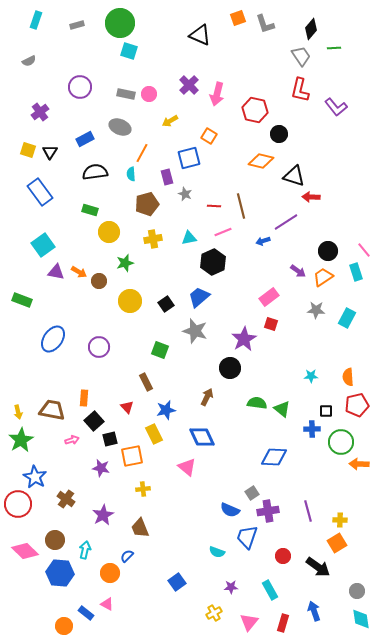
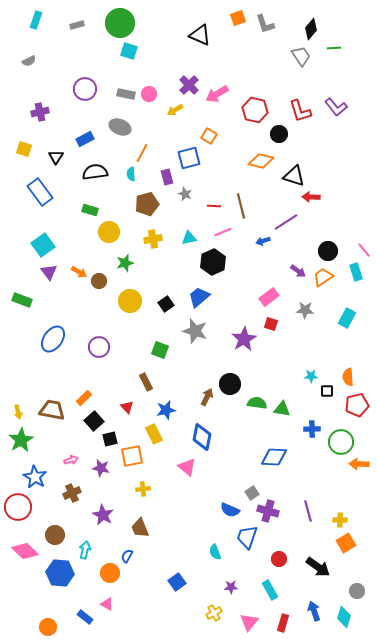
purple circle at (80, 87): moved 5 px right, 2 px down
red L-shape at (300, 90): moved 21 px down; rotated 30 degrees counterclockwise
pink arrow at (217, 94): rotated 45 degrees clockwise
purple cross at (40, 112): rotated 24 degrees clockwise
yellow arrow at (170, 121): moved 5 px right, 11 px up
yellow square at (28, 150): moved 4 px left, 1 px up
black triangle at (50, 152): moved 6 px right, 5 px down
purple triangle at (56, 272): moved 7 px left; rotated 42 degrees clockwise
gray star at (316, 310): moved 11 px left
black circle at (230, 368): moved 16 px down
orange rectangle at (84, 398): rotated 42 degrees clockwise
green triangle at (282, 409): rotated 30 degrees counterclockwise
black square at (326, 411): moved 1 px right, 20 px up
blue diamond at (202, 437): rotated 36 degrees clockwise
pink arrow at (72, 440): moved 1 px left, 20 px down
brown cross at (66, 499): moved 6 px right, 6 px up; rotated 30 degrees clockwise
red circle at (18, 504): moved 3 px down
purple cross at (268, 511): rotated 25 degrees clockwise
purple star at (103, 515): rotated 15 degrees counterclockwise
brown circle at (55, 540): moved 5 px up
orange square at (337, 543): moved 9 px right
cyan semicircle at (217, 552): moved 2 px left; rotated 49 degrees clockwise
blue semicircle at (127, 556): rotated 16 degrees counterclockwise
red circle at (283, 556): moved 4 px left, 3 px down
blue rectangle at (86, 613): moved 1 px left, 4 px down
cyan diamond at (361, 619): moved 17 px left, 2 px up; rotated 25 degrees clockwise
orange circle at (64, 626): moved 16 px left, 1 px down
